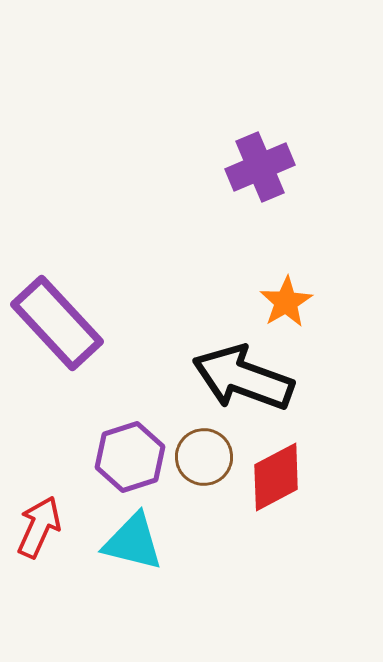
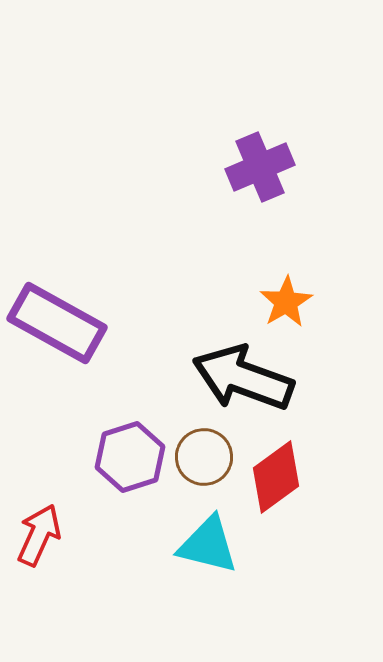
purple rectangle: rotated 18 degrees counterclockwise
red diamond: rotated 8 degrees counterclockwise
red arrow: moved 8 px down
cyan triangle: moved 75 px right, 3 px down
